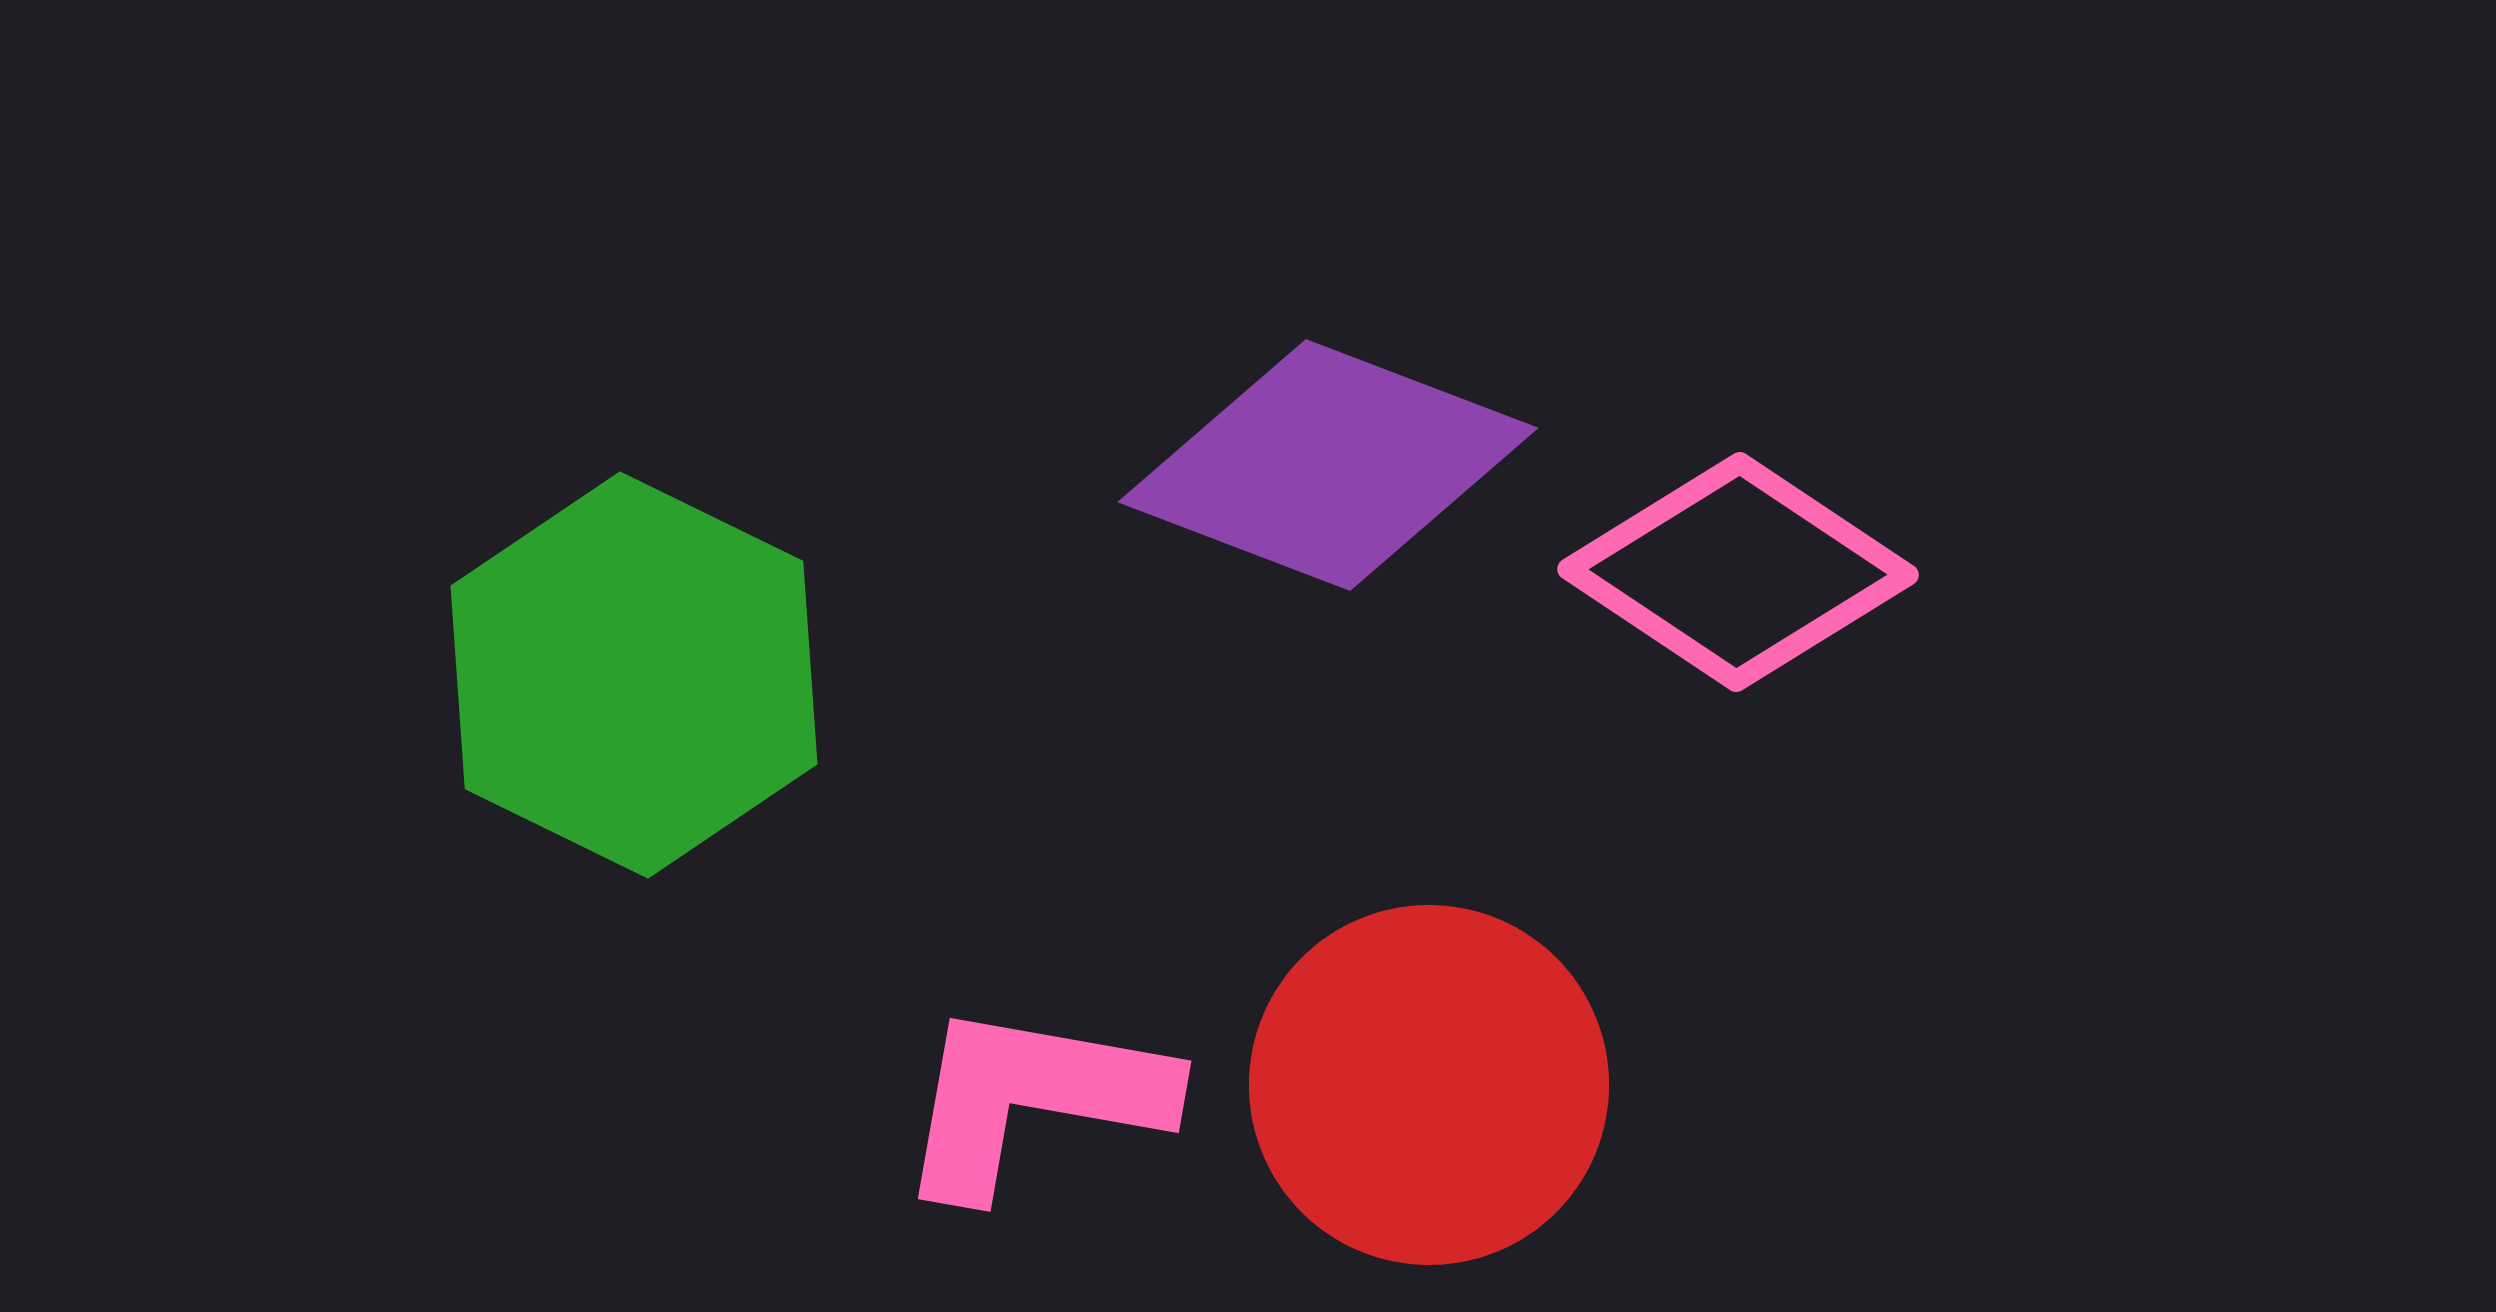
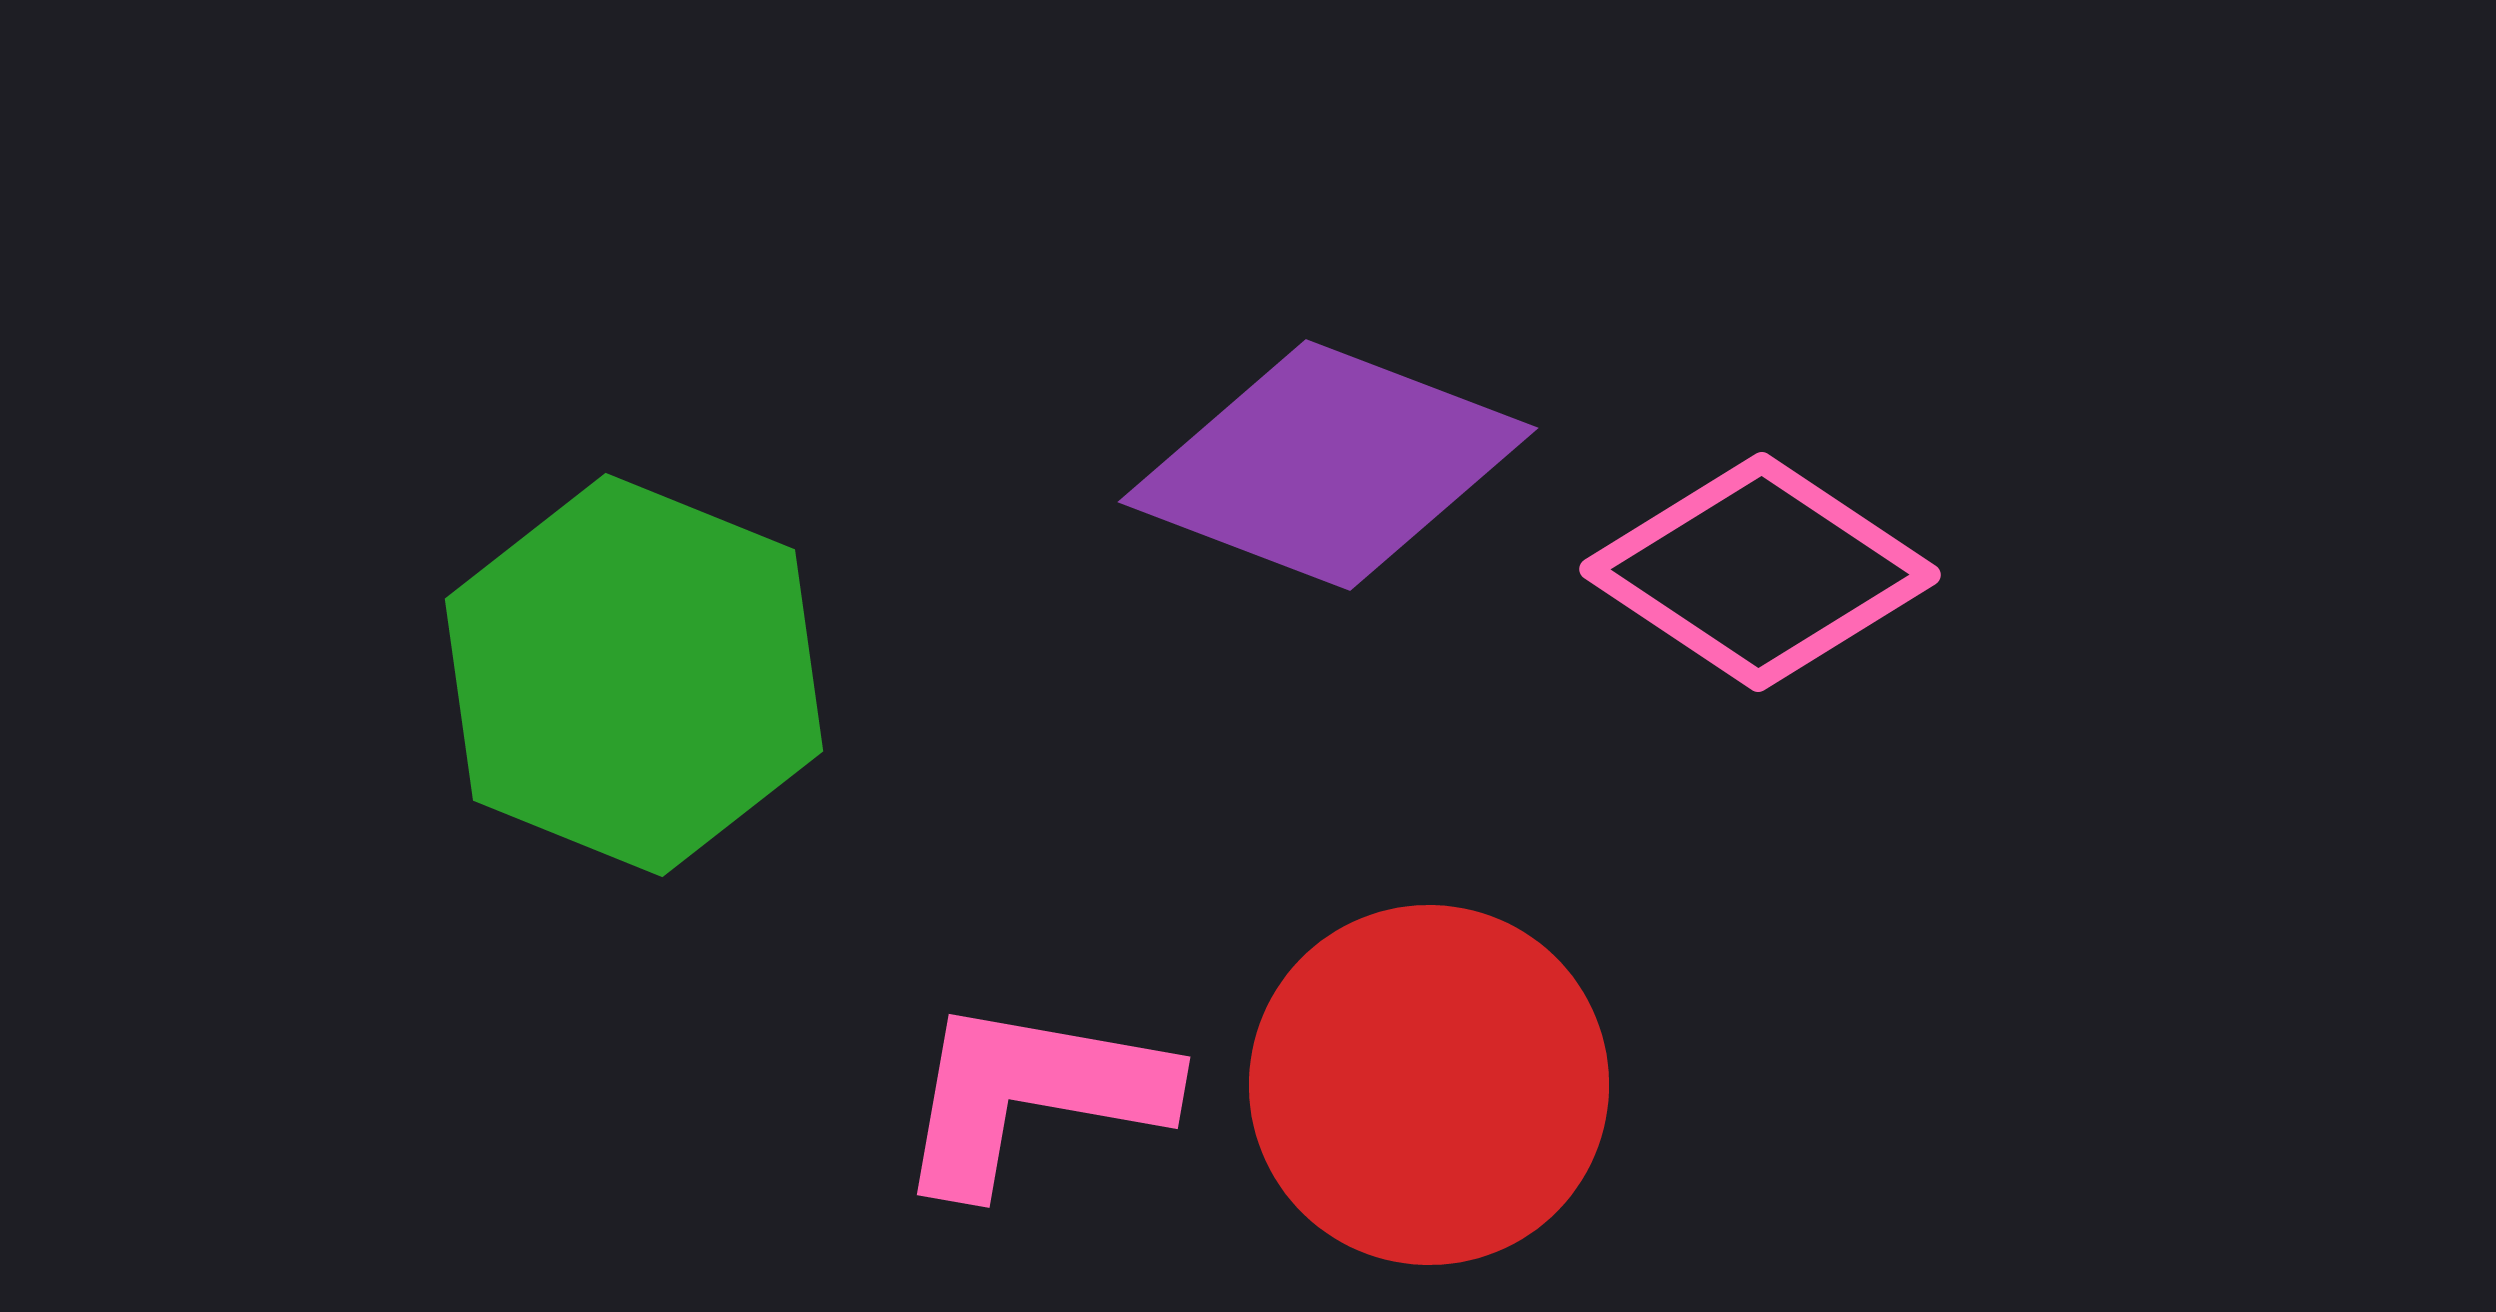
pink diamond: moved 22 px right
green hexagon: rotated 4 degrees counterclockwise
pink L-shape: moved 1 px left, 4 px up
